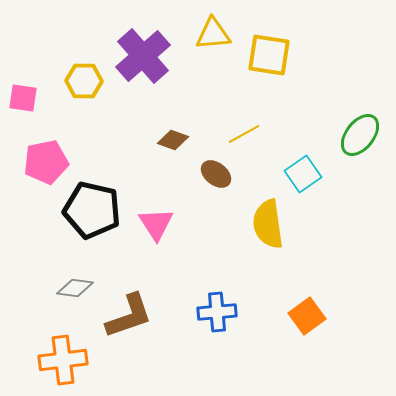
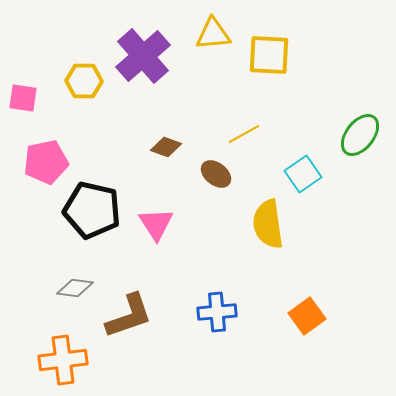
yellow square: rotated 6 degrees counterclockwise
brown diamond: moved 7 px left, 7 px down
